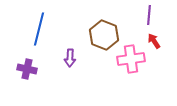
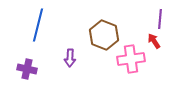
purple line: moved 11 px right, 4 px down
blue line: moved 1 px left, 4 px up
